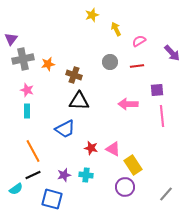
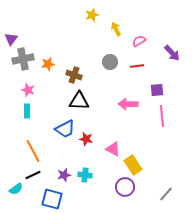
pink star: moved 1 px right
red star: moved 5 px left, 9 px up
cyan cross: moved 1 px left
